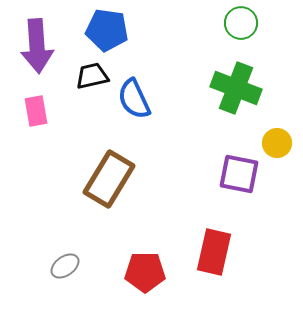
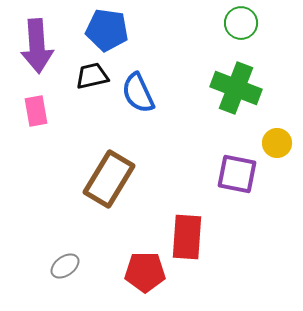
blue semicircle: moved 4 px right, 6 px up
purple square: moved 2 px left
red rectangle: moved 27 px left, 15 px up; rotated 9 degrees counterclockwise
